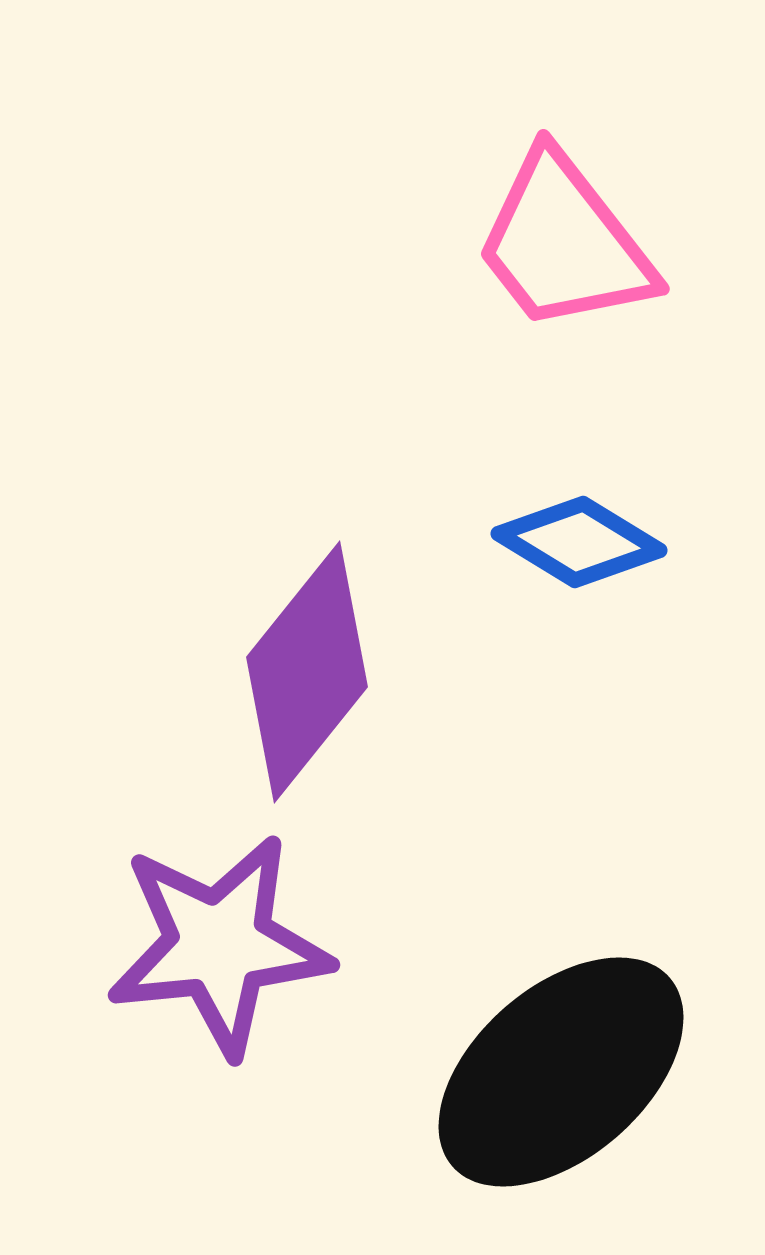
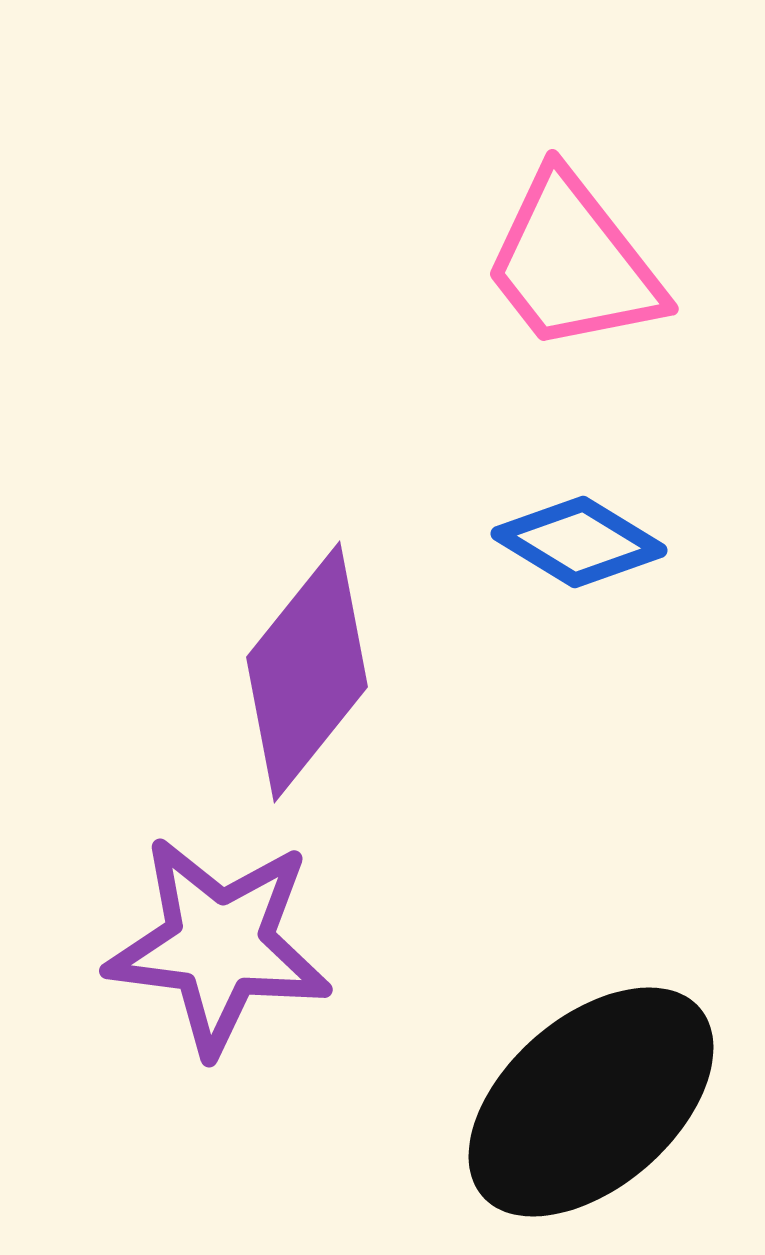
pink trapezoid: moved 9 px right, 20 px down
purple star: rotated 13 degrees clockwise
black ellipse: moved 30 px right, 30 px down
